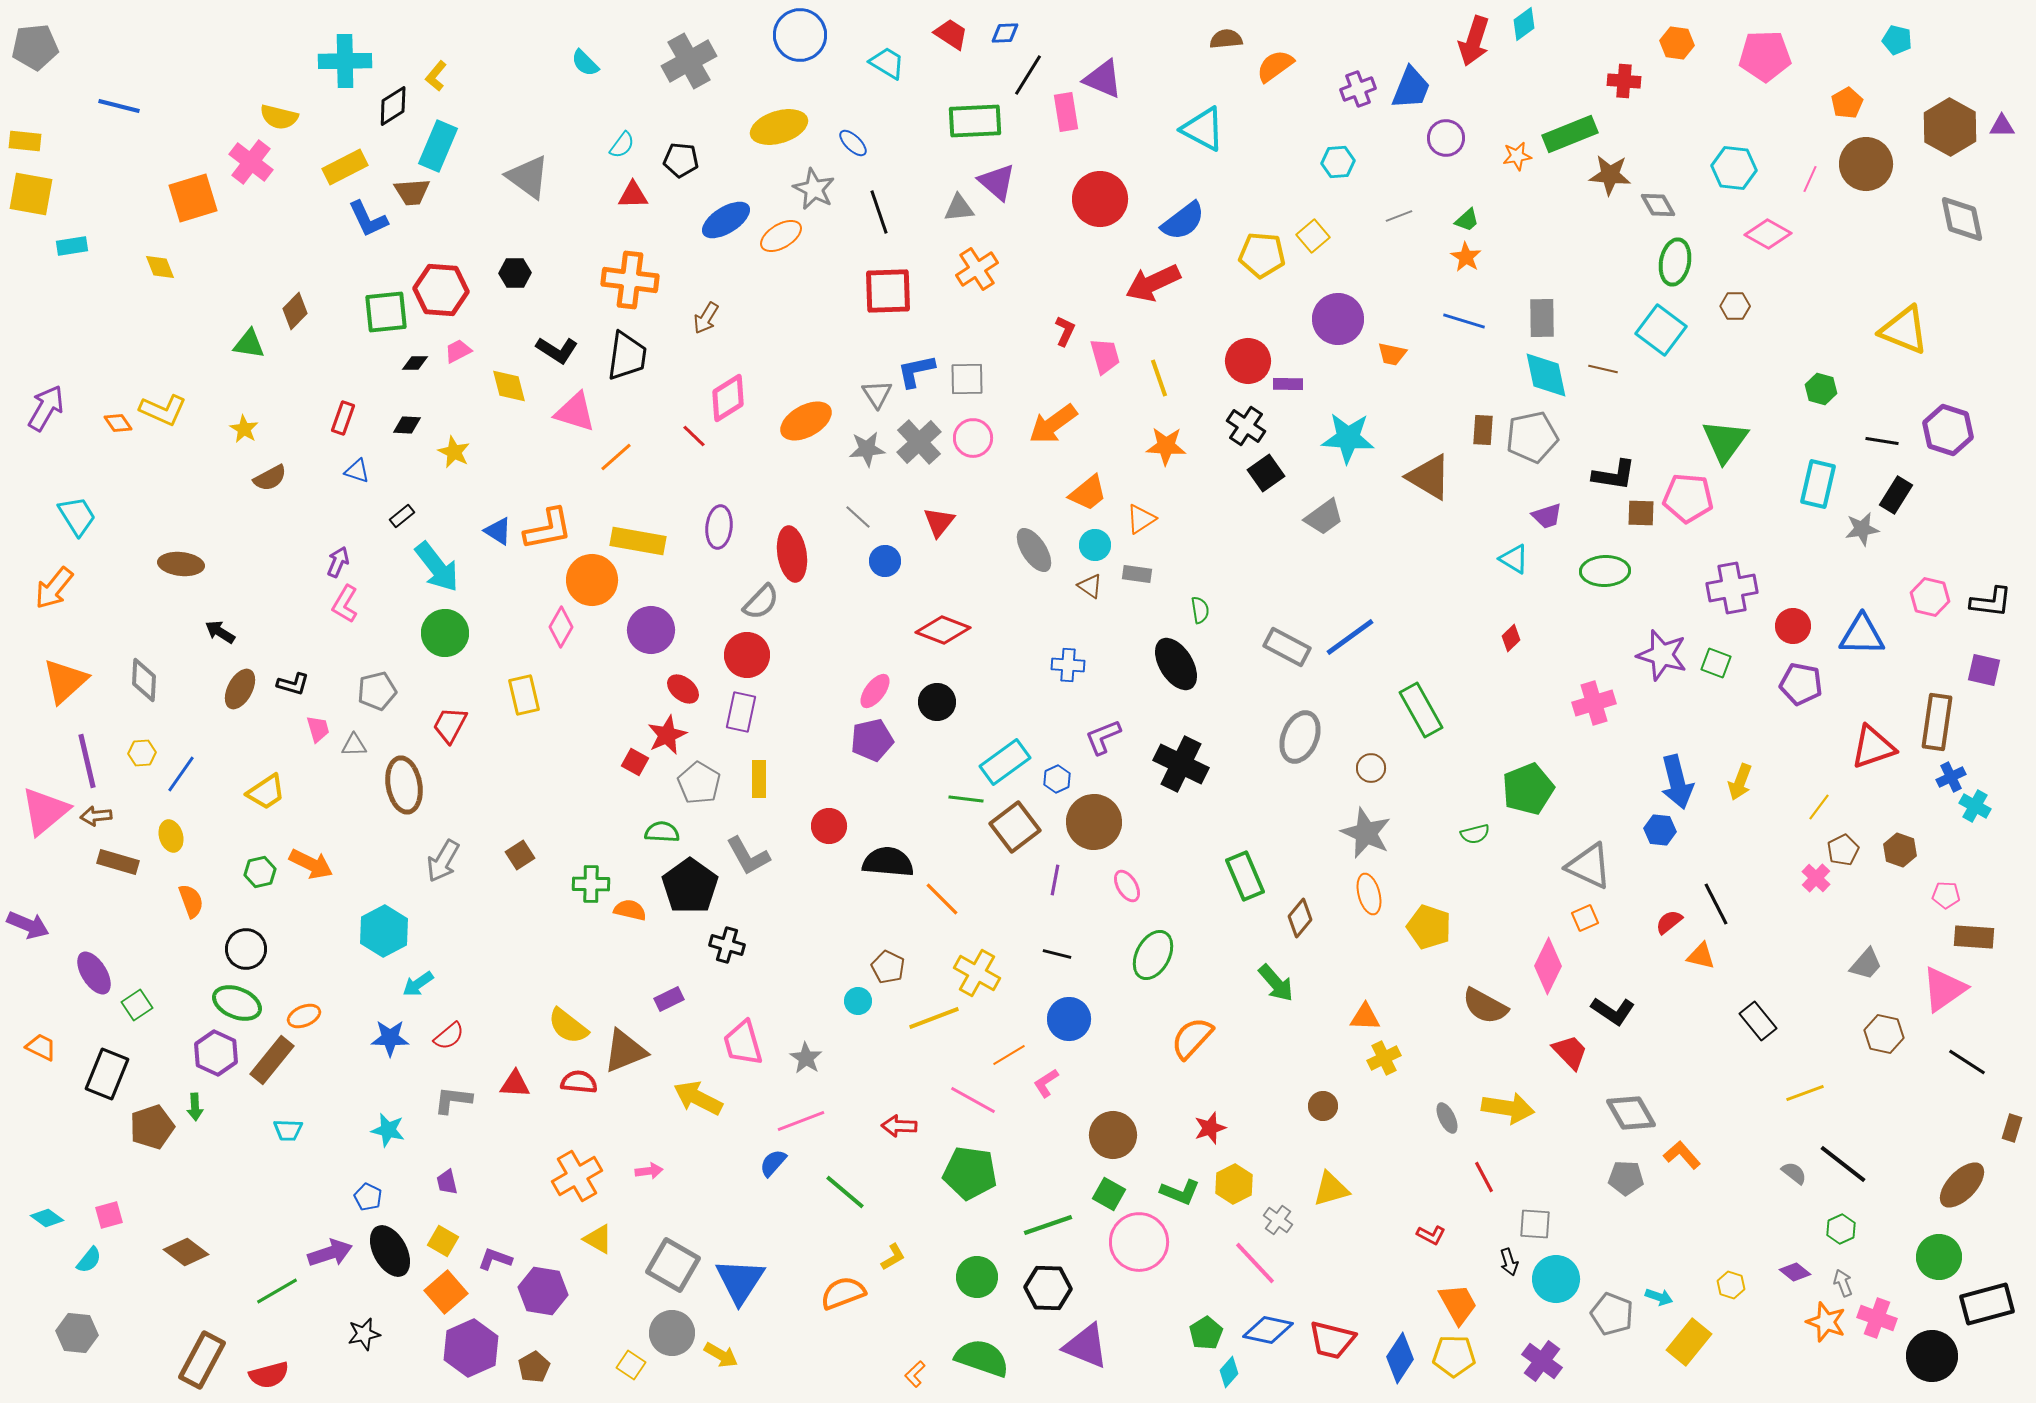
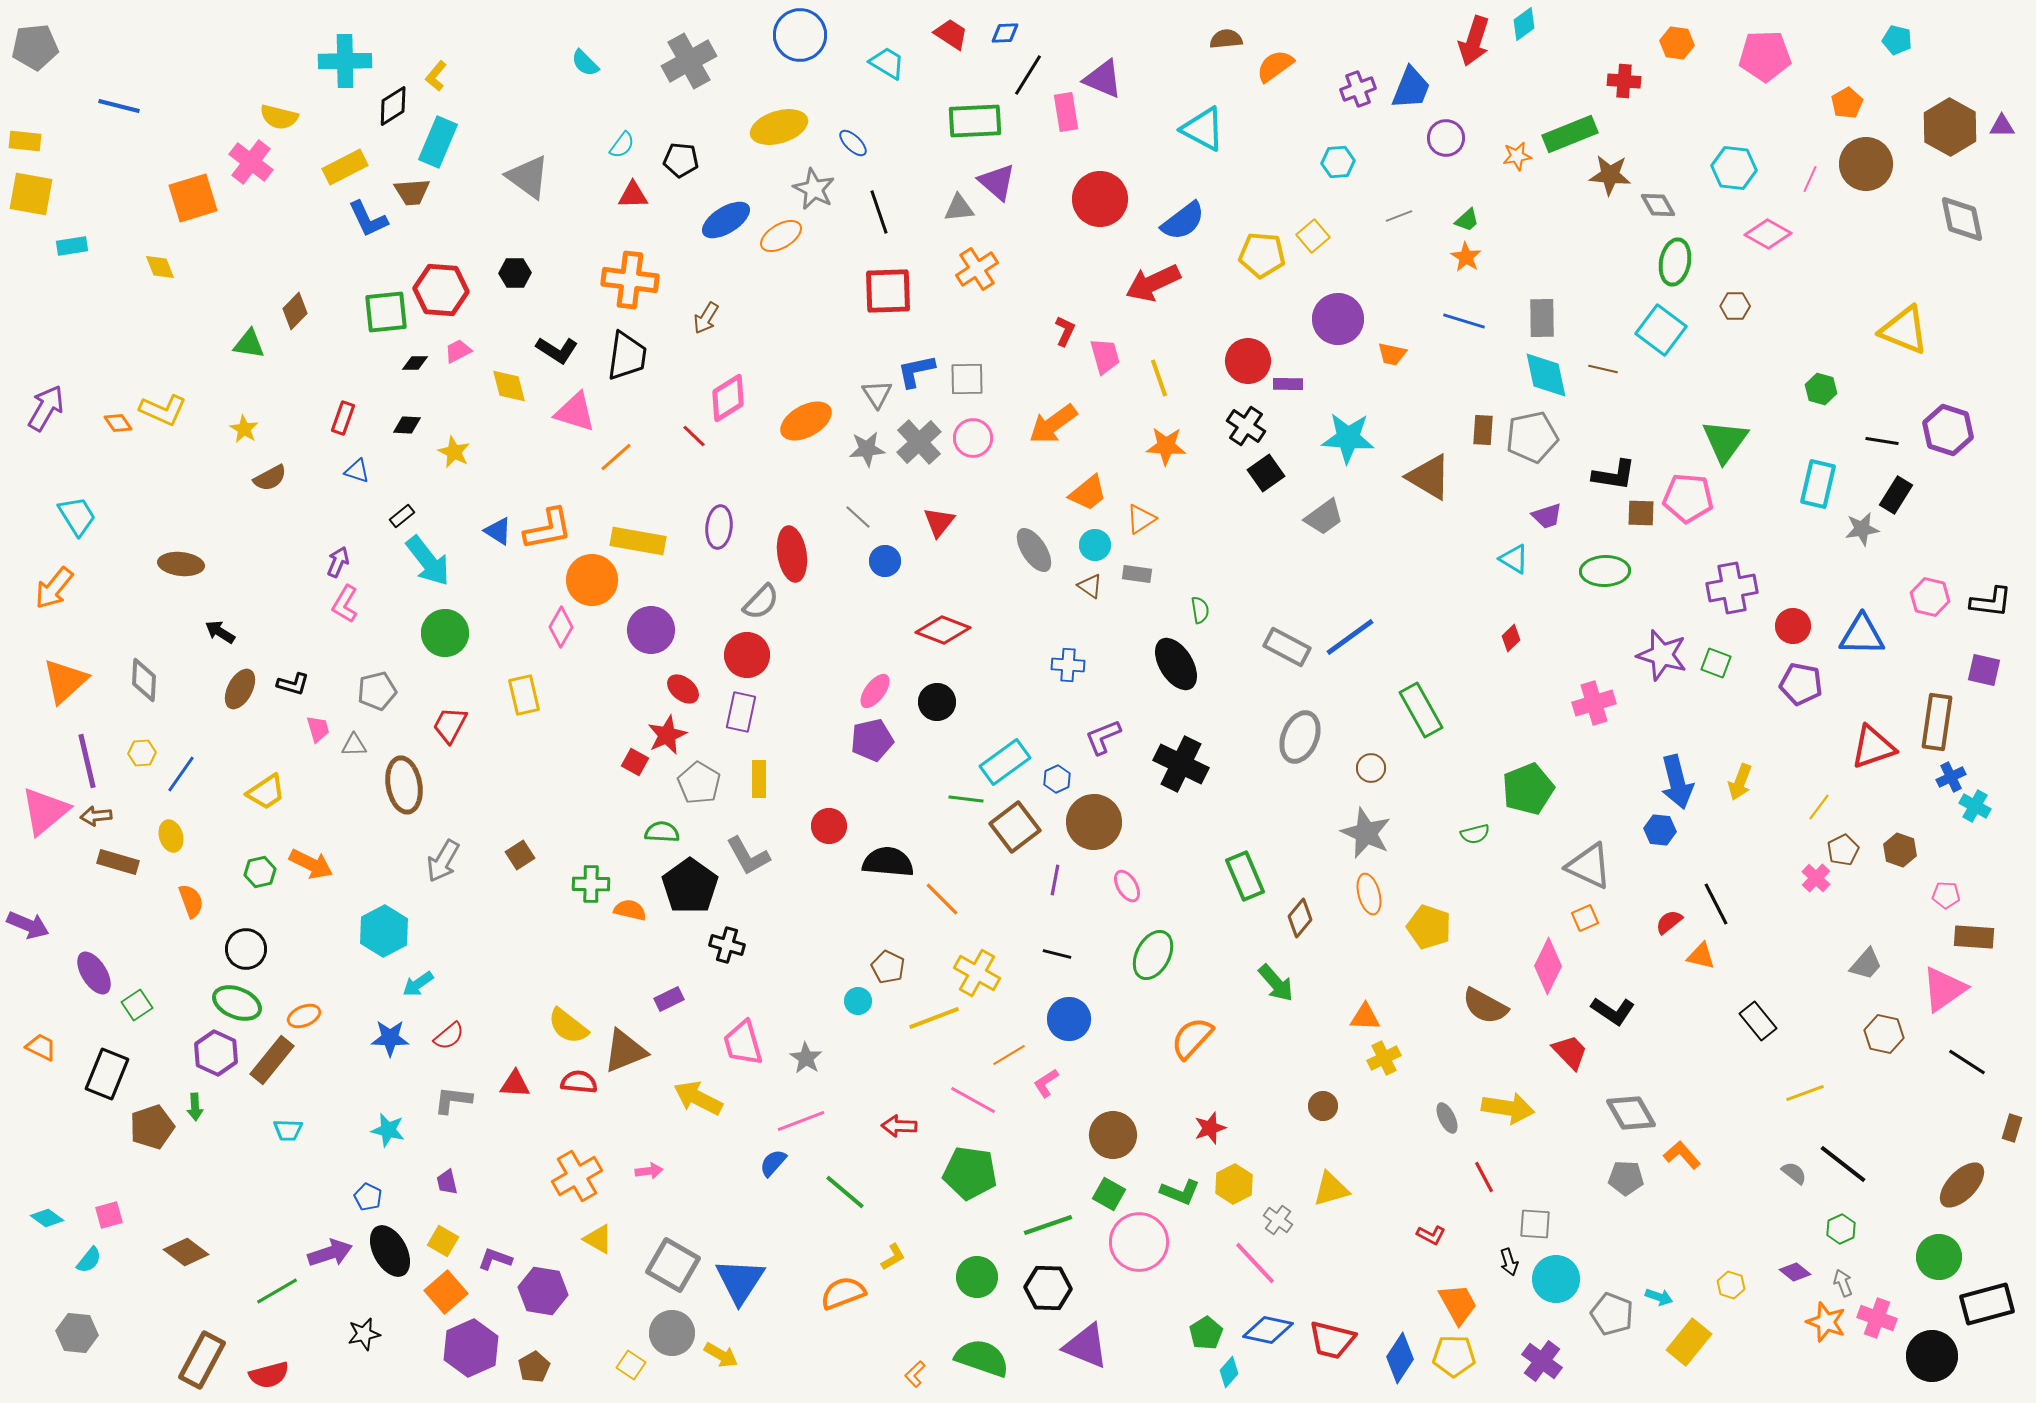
cyan rectangle at (438, 146): moved 4 px up
cyan arrow at (437, 567): moved 9 px left, 6 px up
